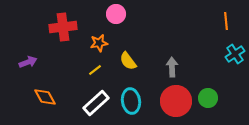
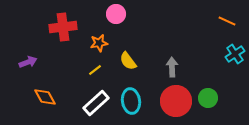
orange line: moved 1 px right; rotated 60 degrees counterclockwise
